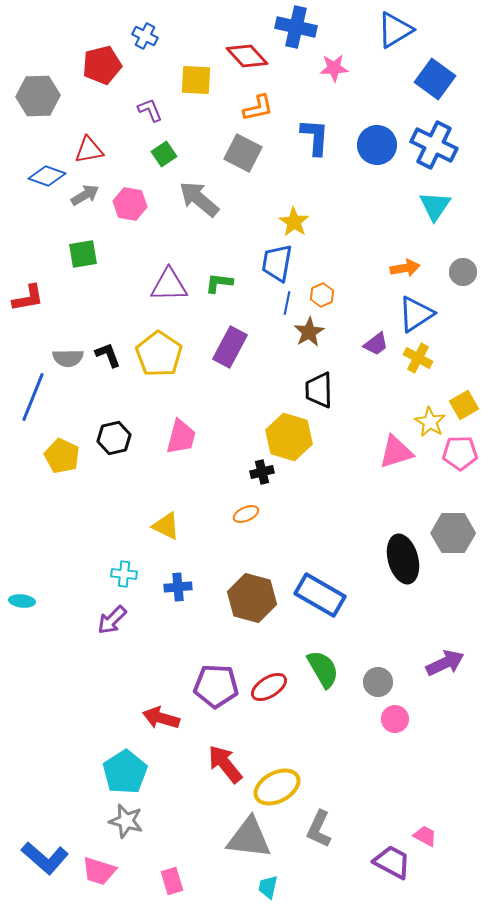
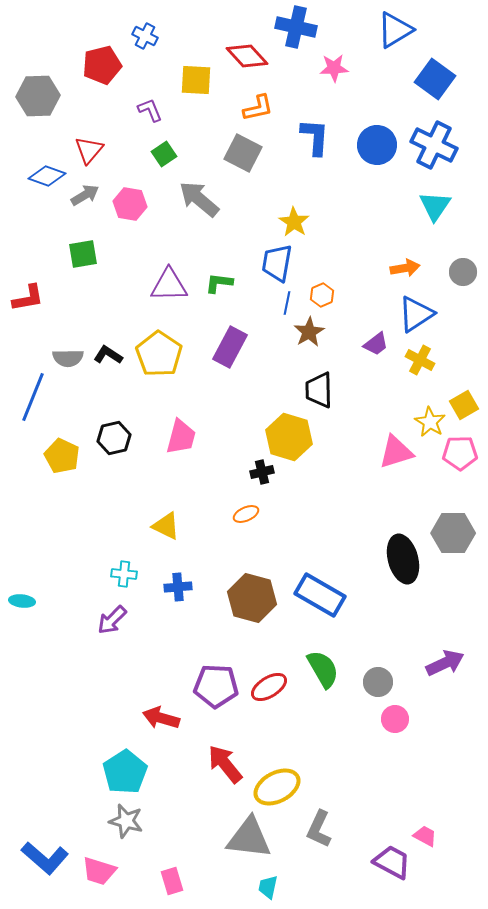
red triangle at (89, 150): rotated 40 degrees counterclockwise
black L-shape at (108, 355): rotated 36 degrees counterclockwise
yellow cross at (418, 358): moved 2 px right, 2 px down
